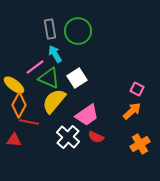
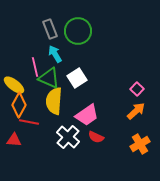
gray rectangle: rotated 12 degrees counterclockwise
pink line: rotated 66 degrees counterclockwise
pink square: rotated 16 degrees clockwise
yellow semicircle: rotated 36 degrees counterclockwise
orange arrow: moved 4 px right
